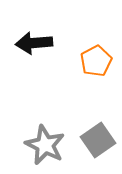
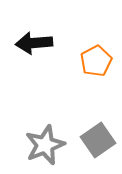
gray star: rotated 24 degrees clockwise
